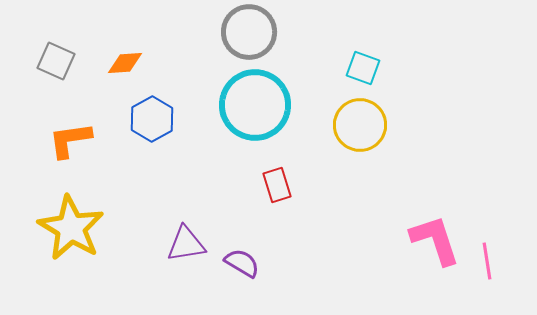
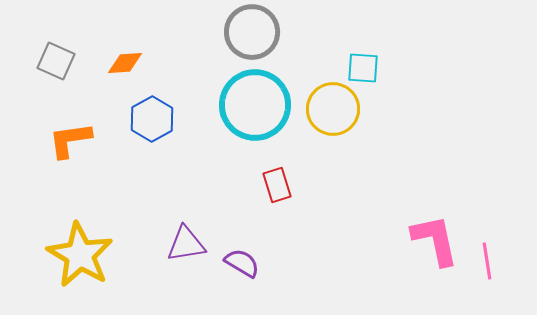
gray circle: moved 3 px right
cyan square: rotated 16 degrees counterclockwise
yellow circle: moved 27 px left, 16 px up
yellow star: moved 9 px right, 27 px down
pink L-shape: rotated 6 degrees clockwise
